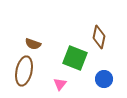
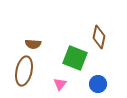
brown semicircle: rotated 14 degrees counterclockwise
blue circle: moved 6 px left, 5 px down
